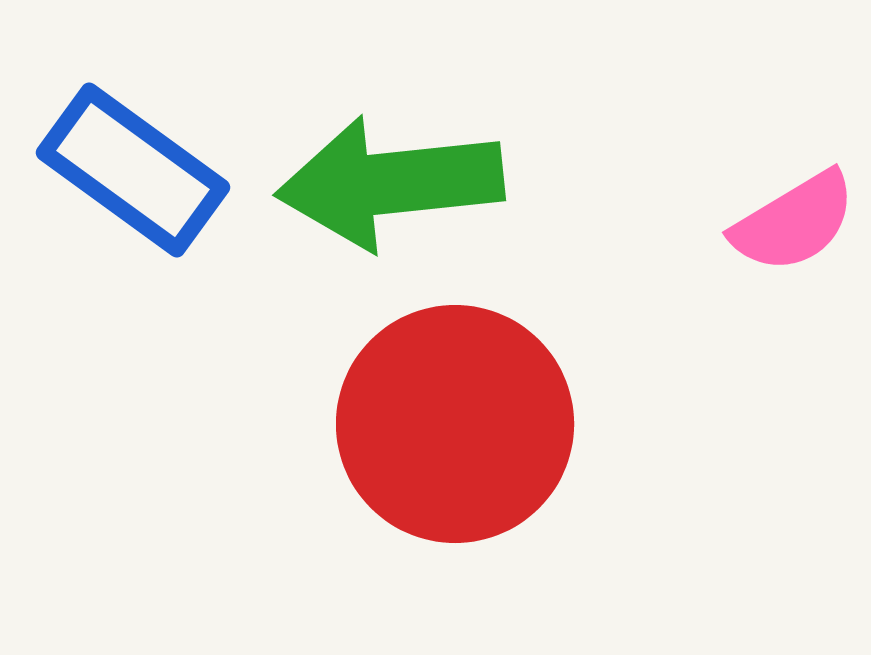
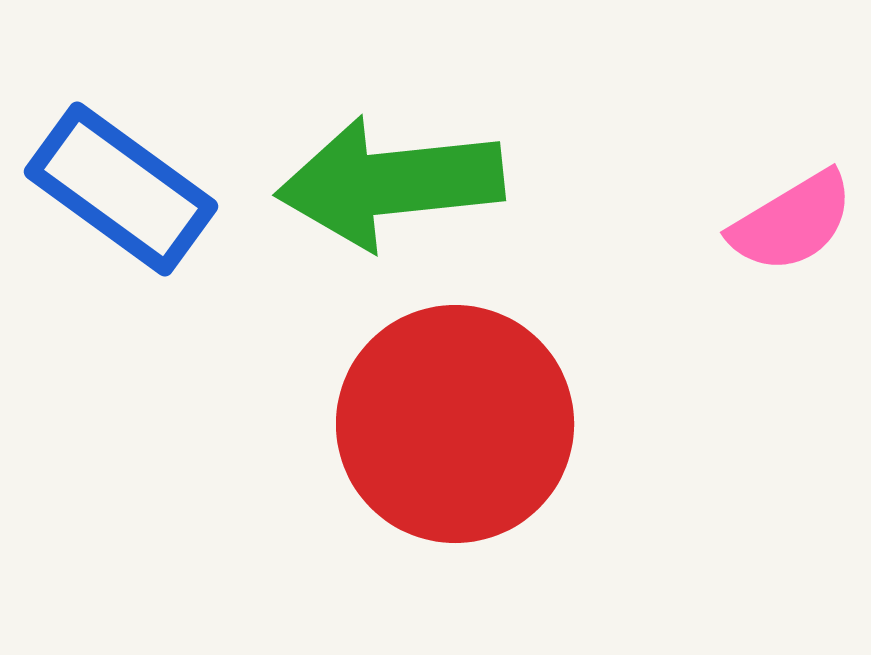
blue rectangle: moved 12 px left, 19 px down
pink semicircle: moved 2 px left
